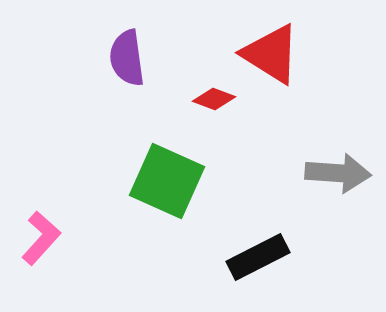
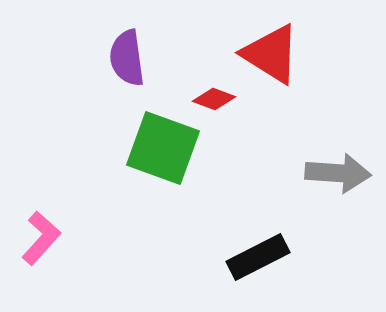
green square: moved 4 px left, 33 px up; rotated 4 degrees counterclockwise
